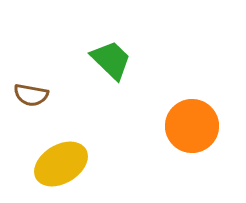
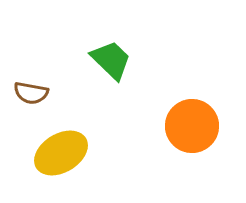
brown semicircle: moved 2 px up
yellow ellipse: moved 11 px up
